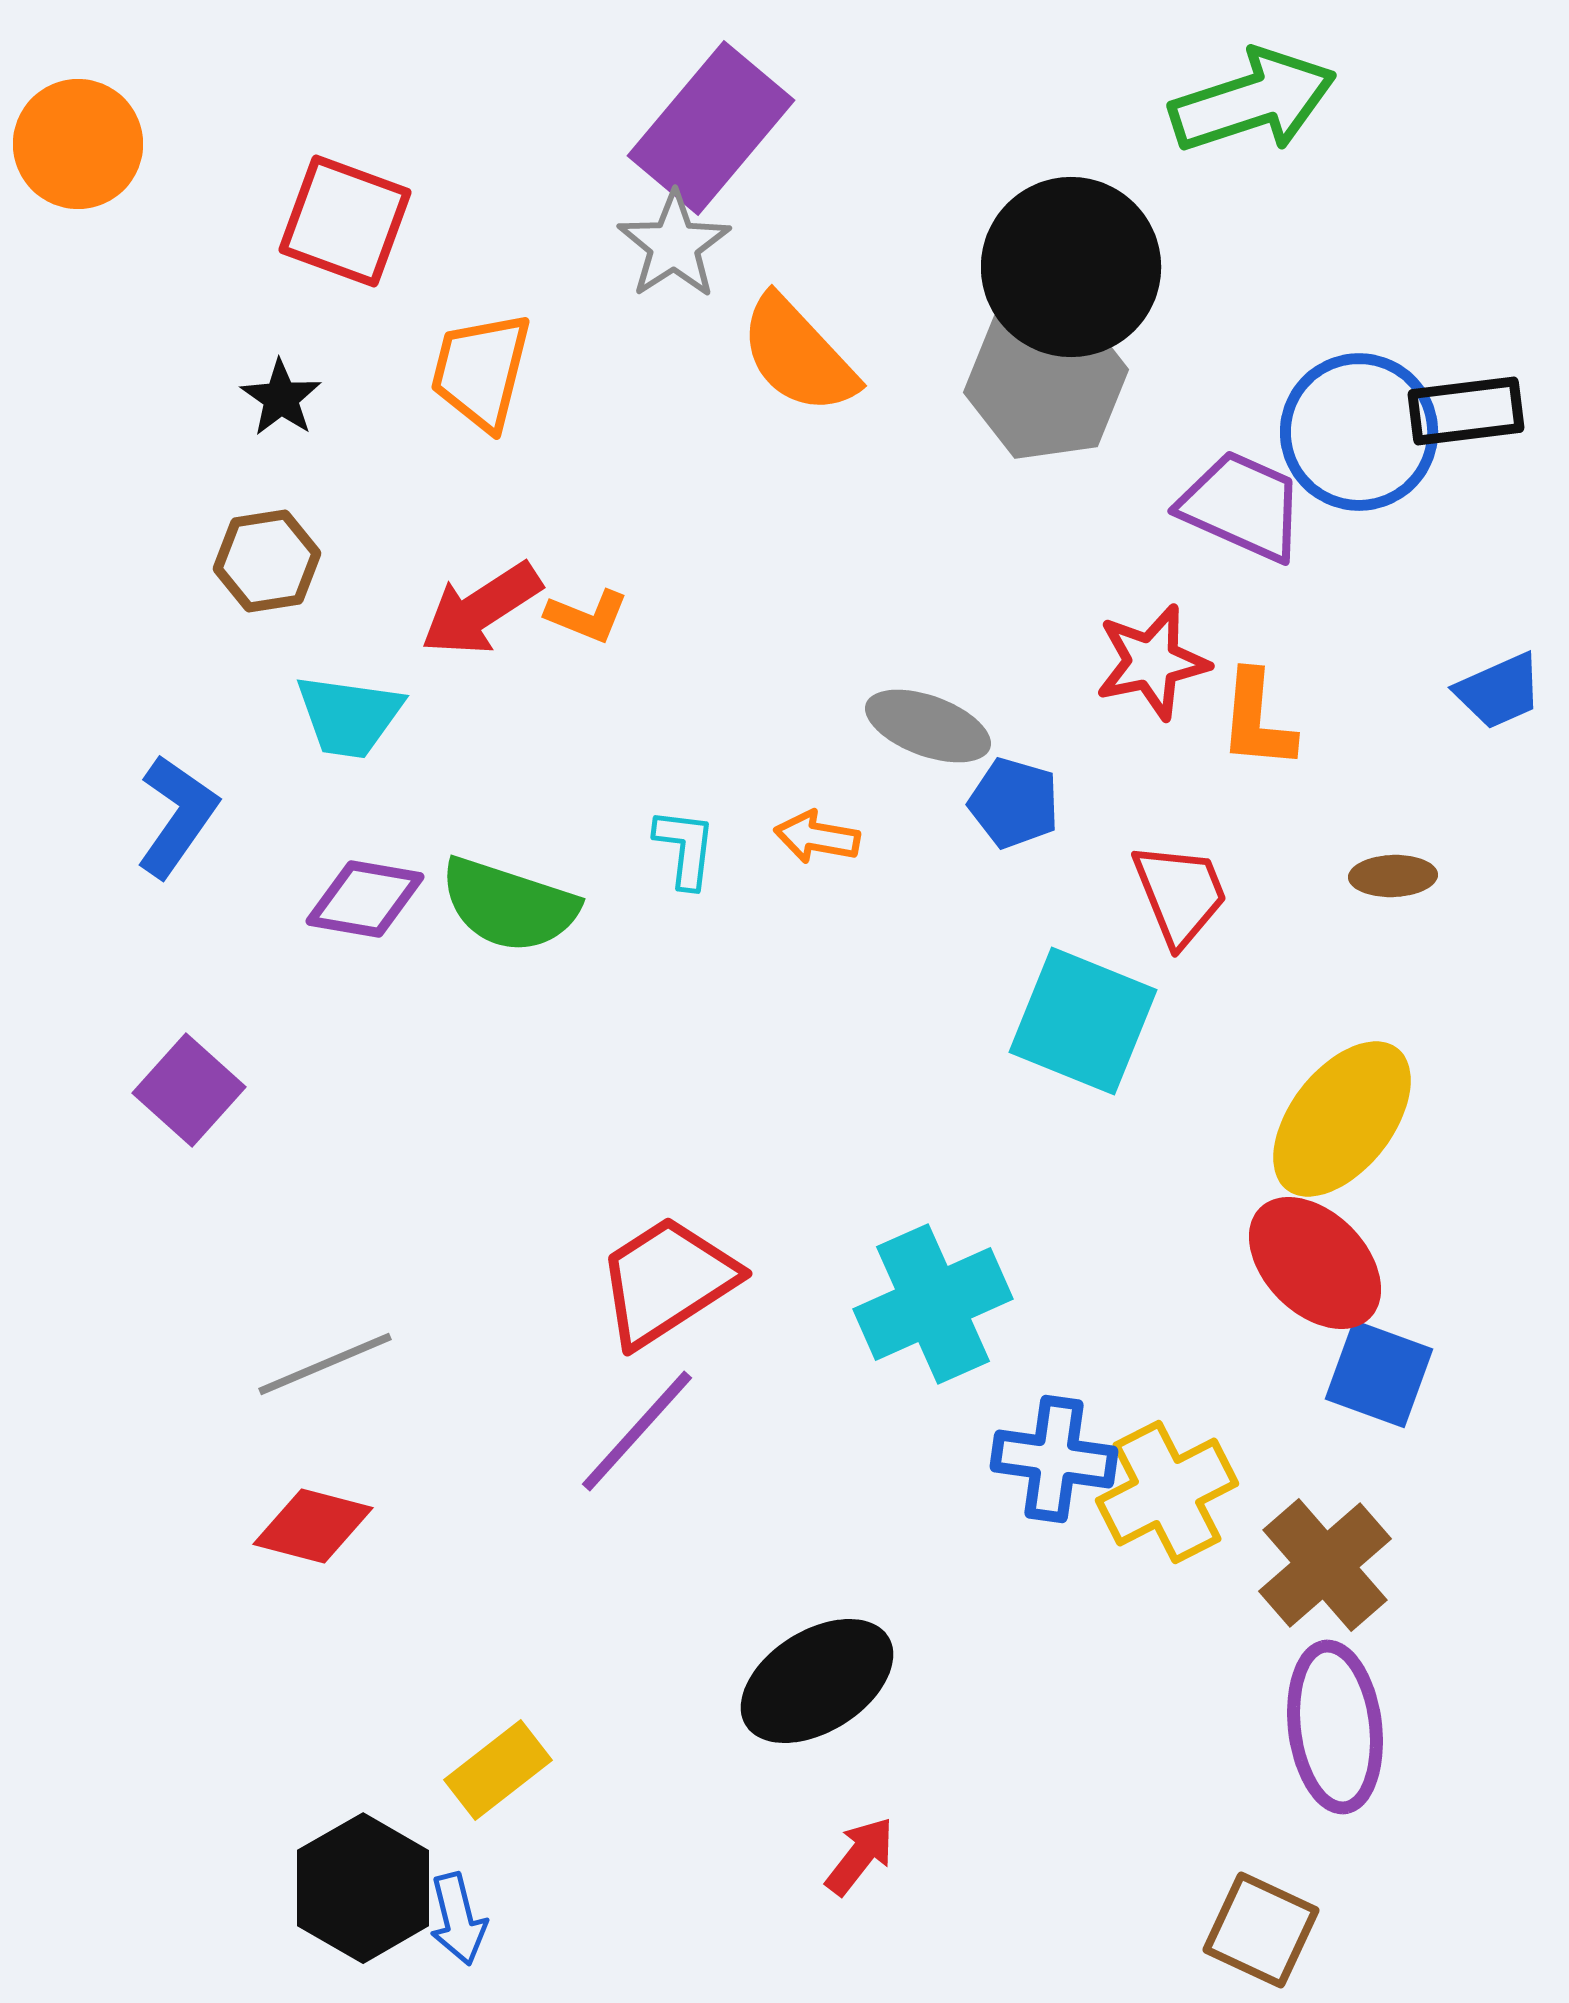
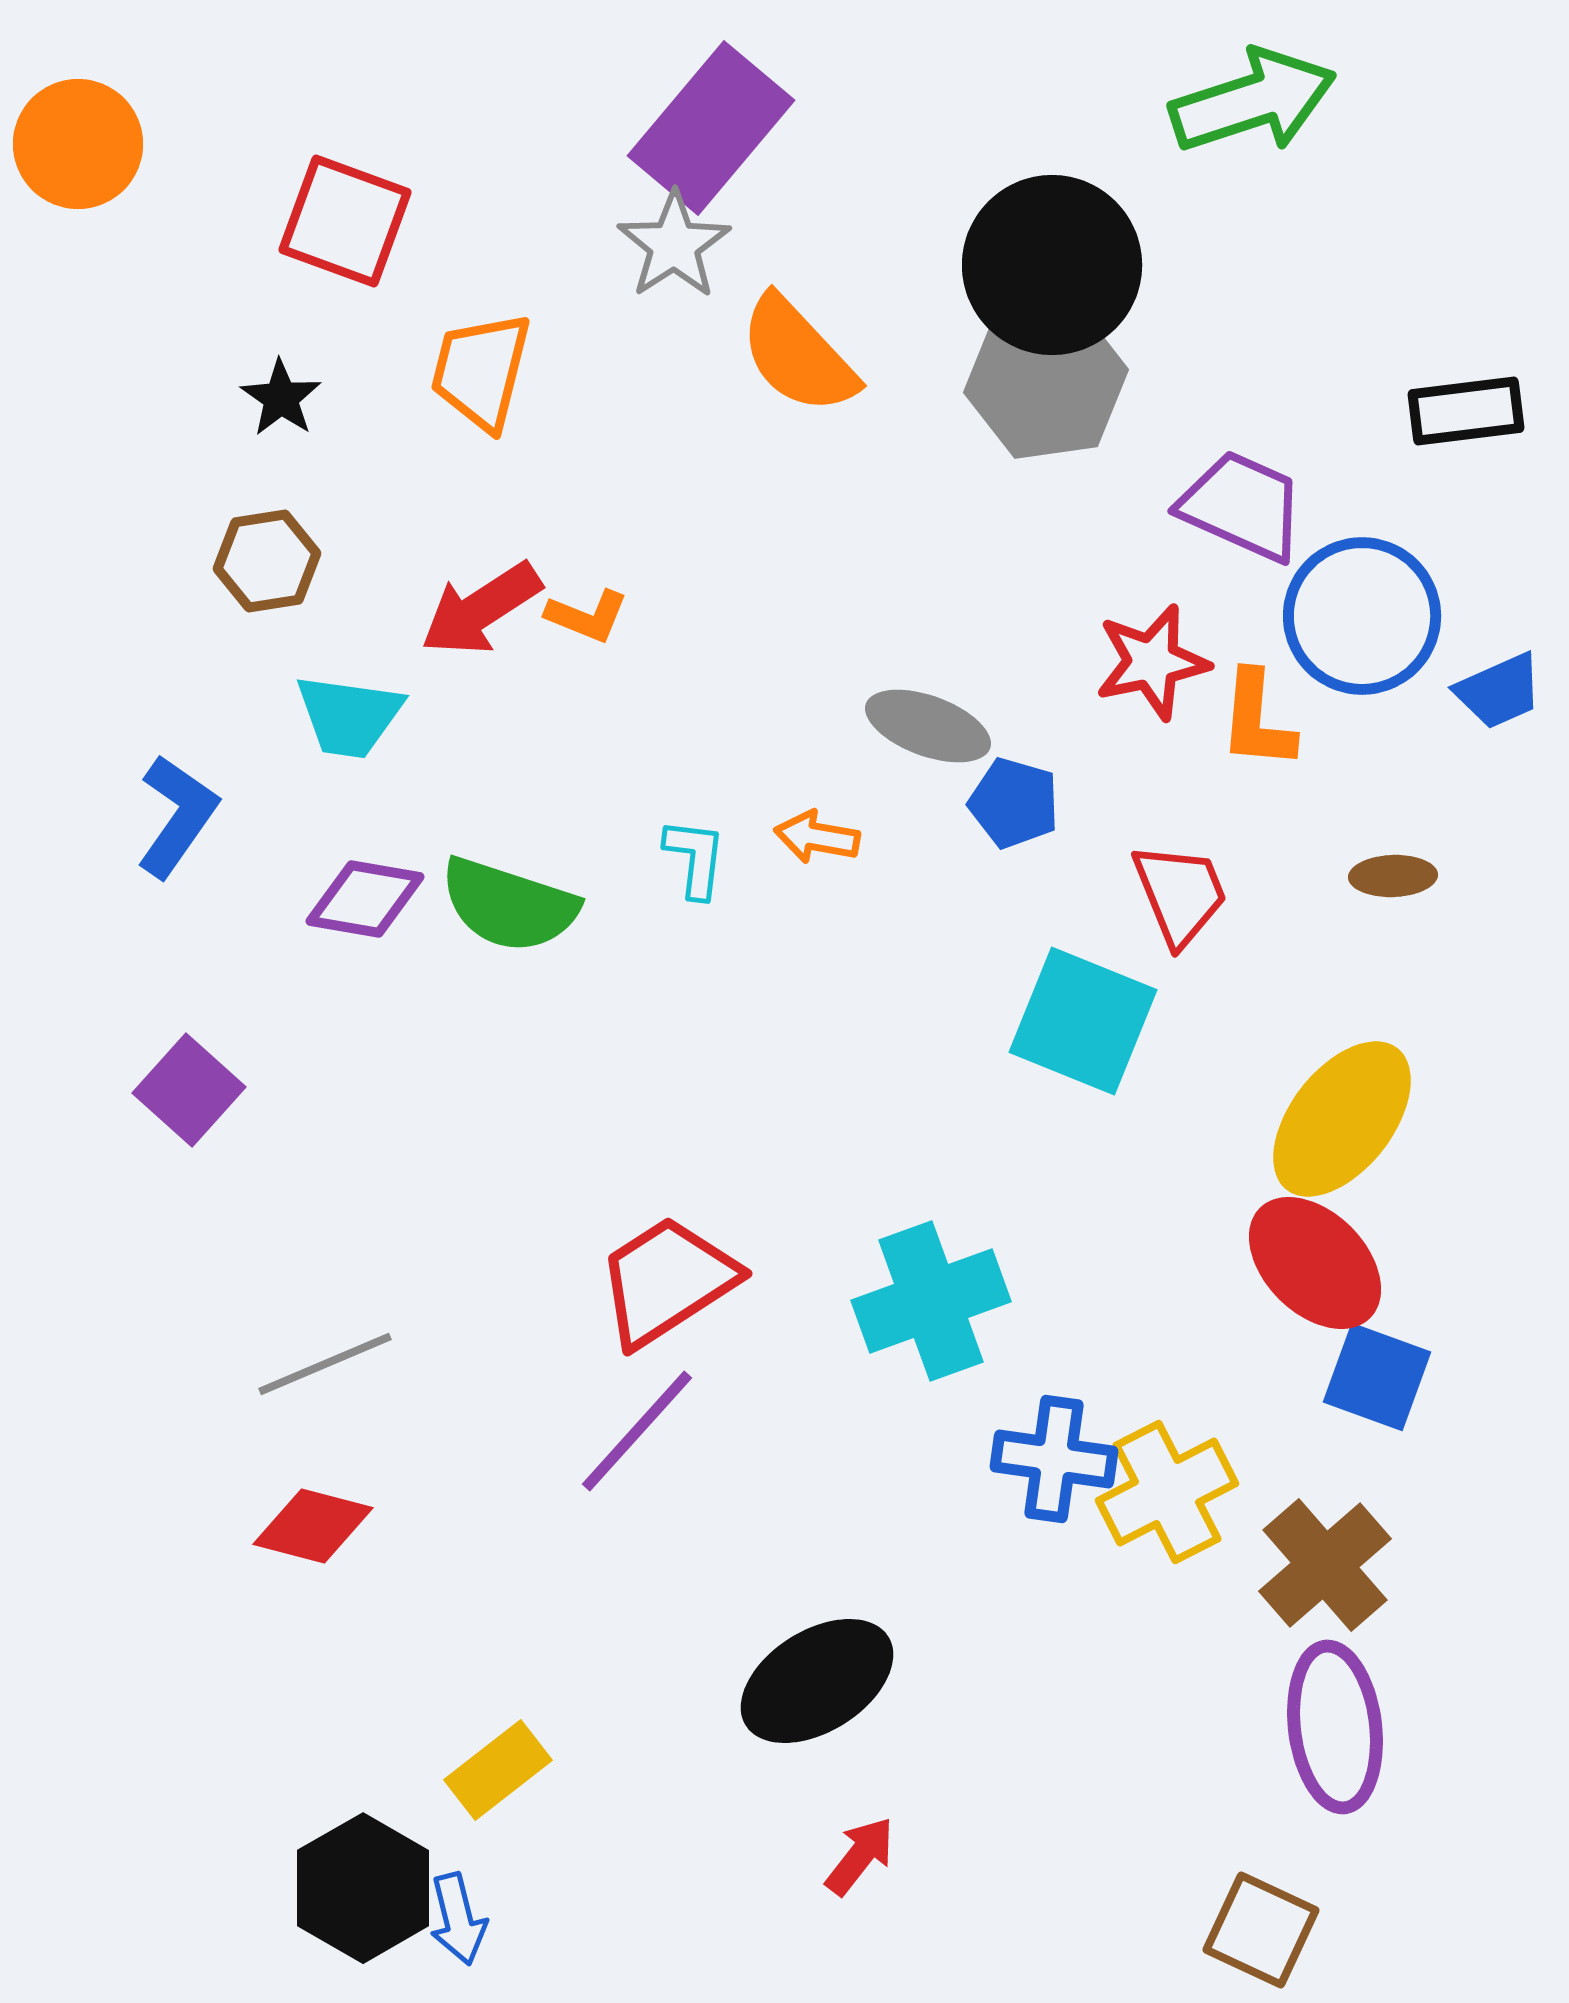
black circle at (1071, 267): moved 19 px left, 2 px up
blue circle at (1359, 432): moved 3 px right, 184 px down
cyan L-shape at (685, 848): moved 10 px right, 10 px down
cyan cross at (933, 1304): moved 2 px left, 3 px up; rotated 4 degrees clockwise
blue square at (1379, 1374): moved 2 px left, 3 px down
